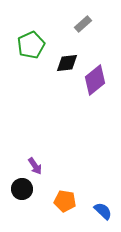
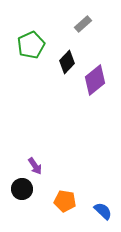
black diamond: moved 1 px up; rotated 40 degrees counterclockwise
